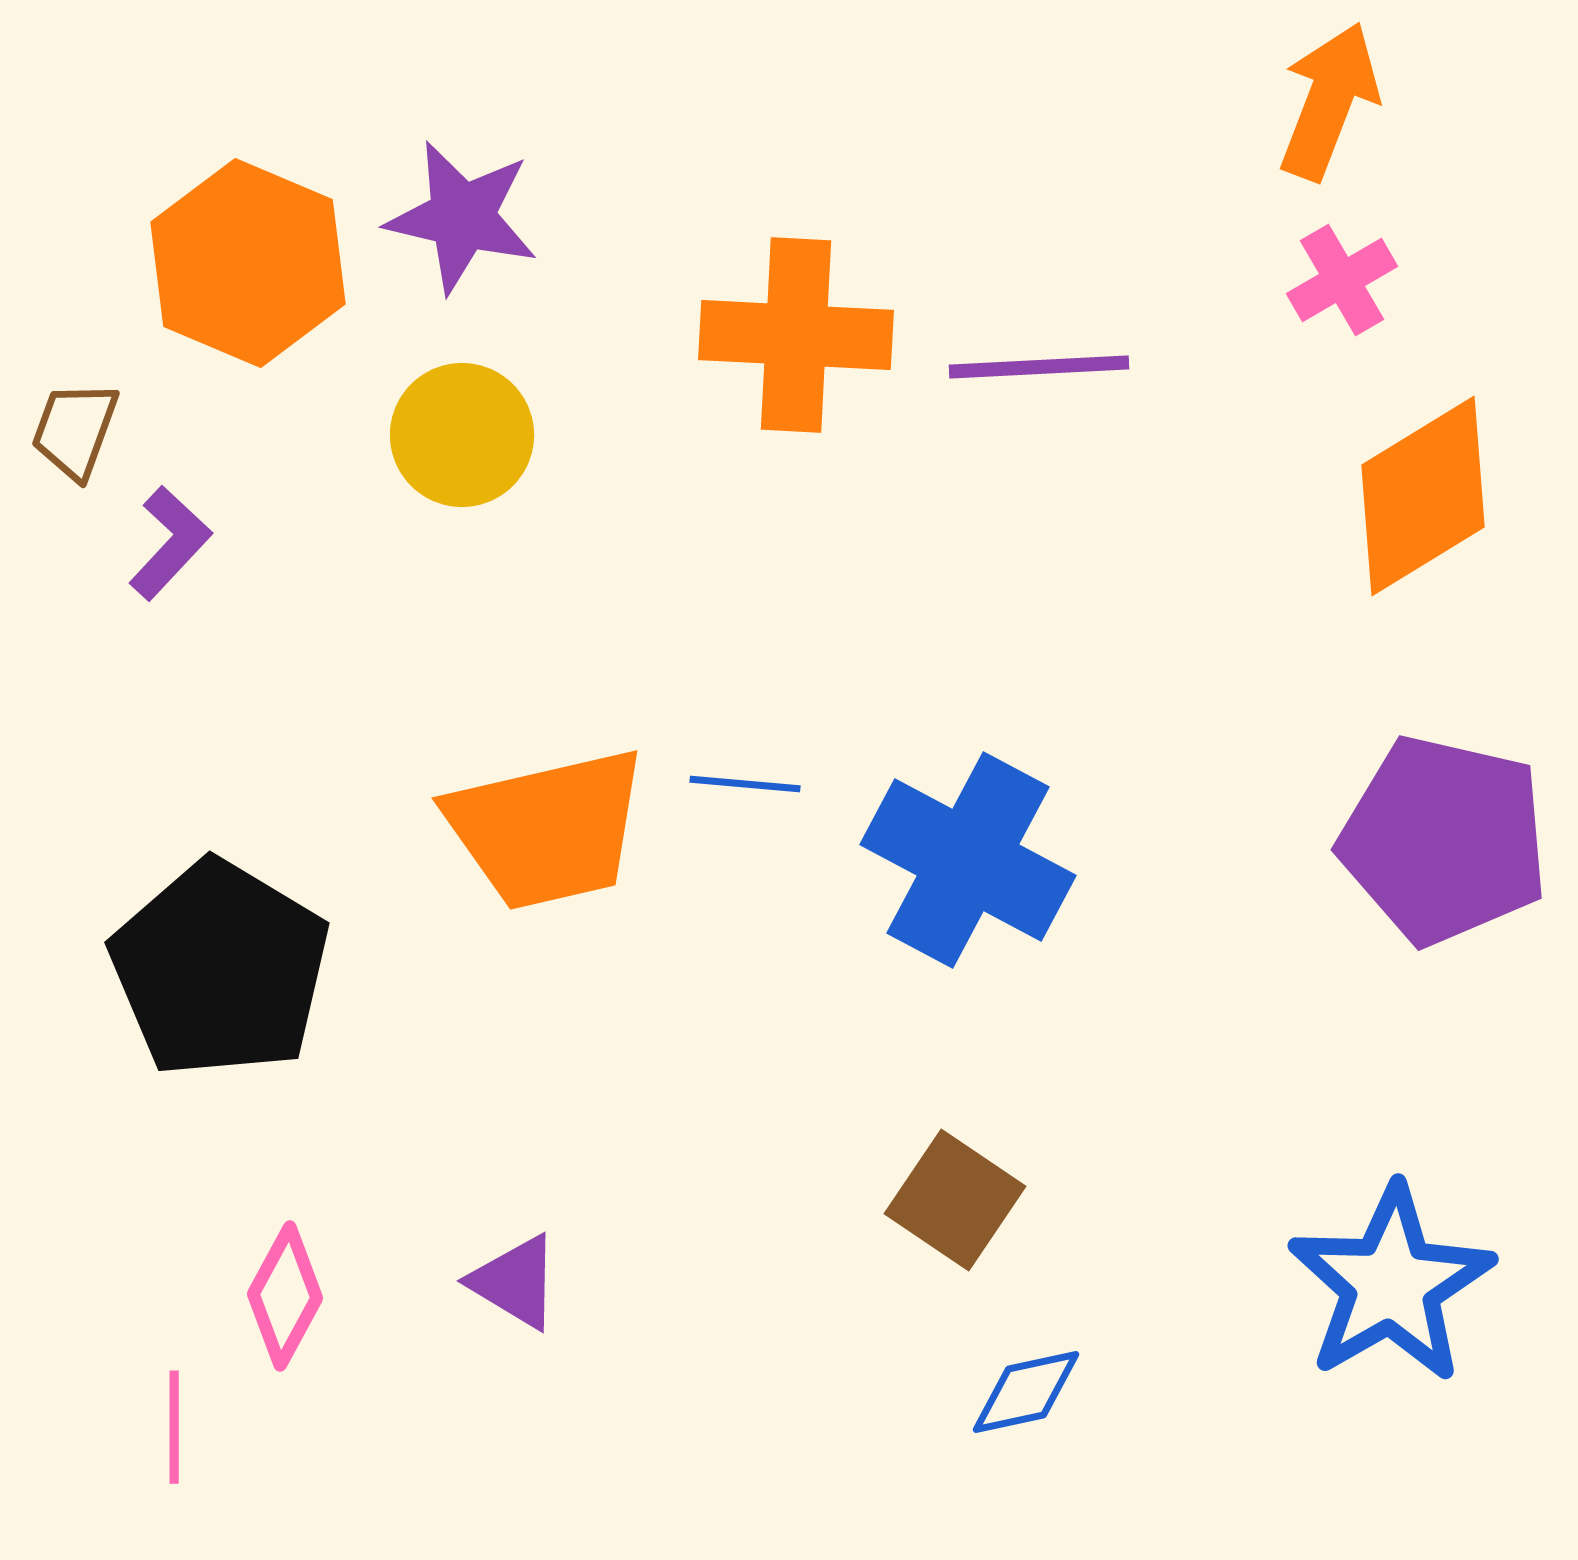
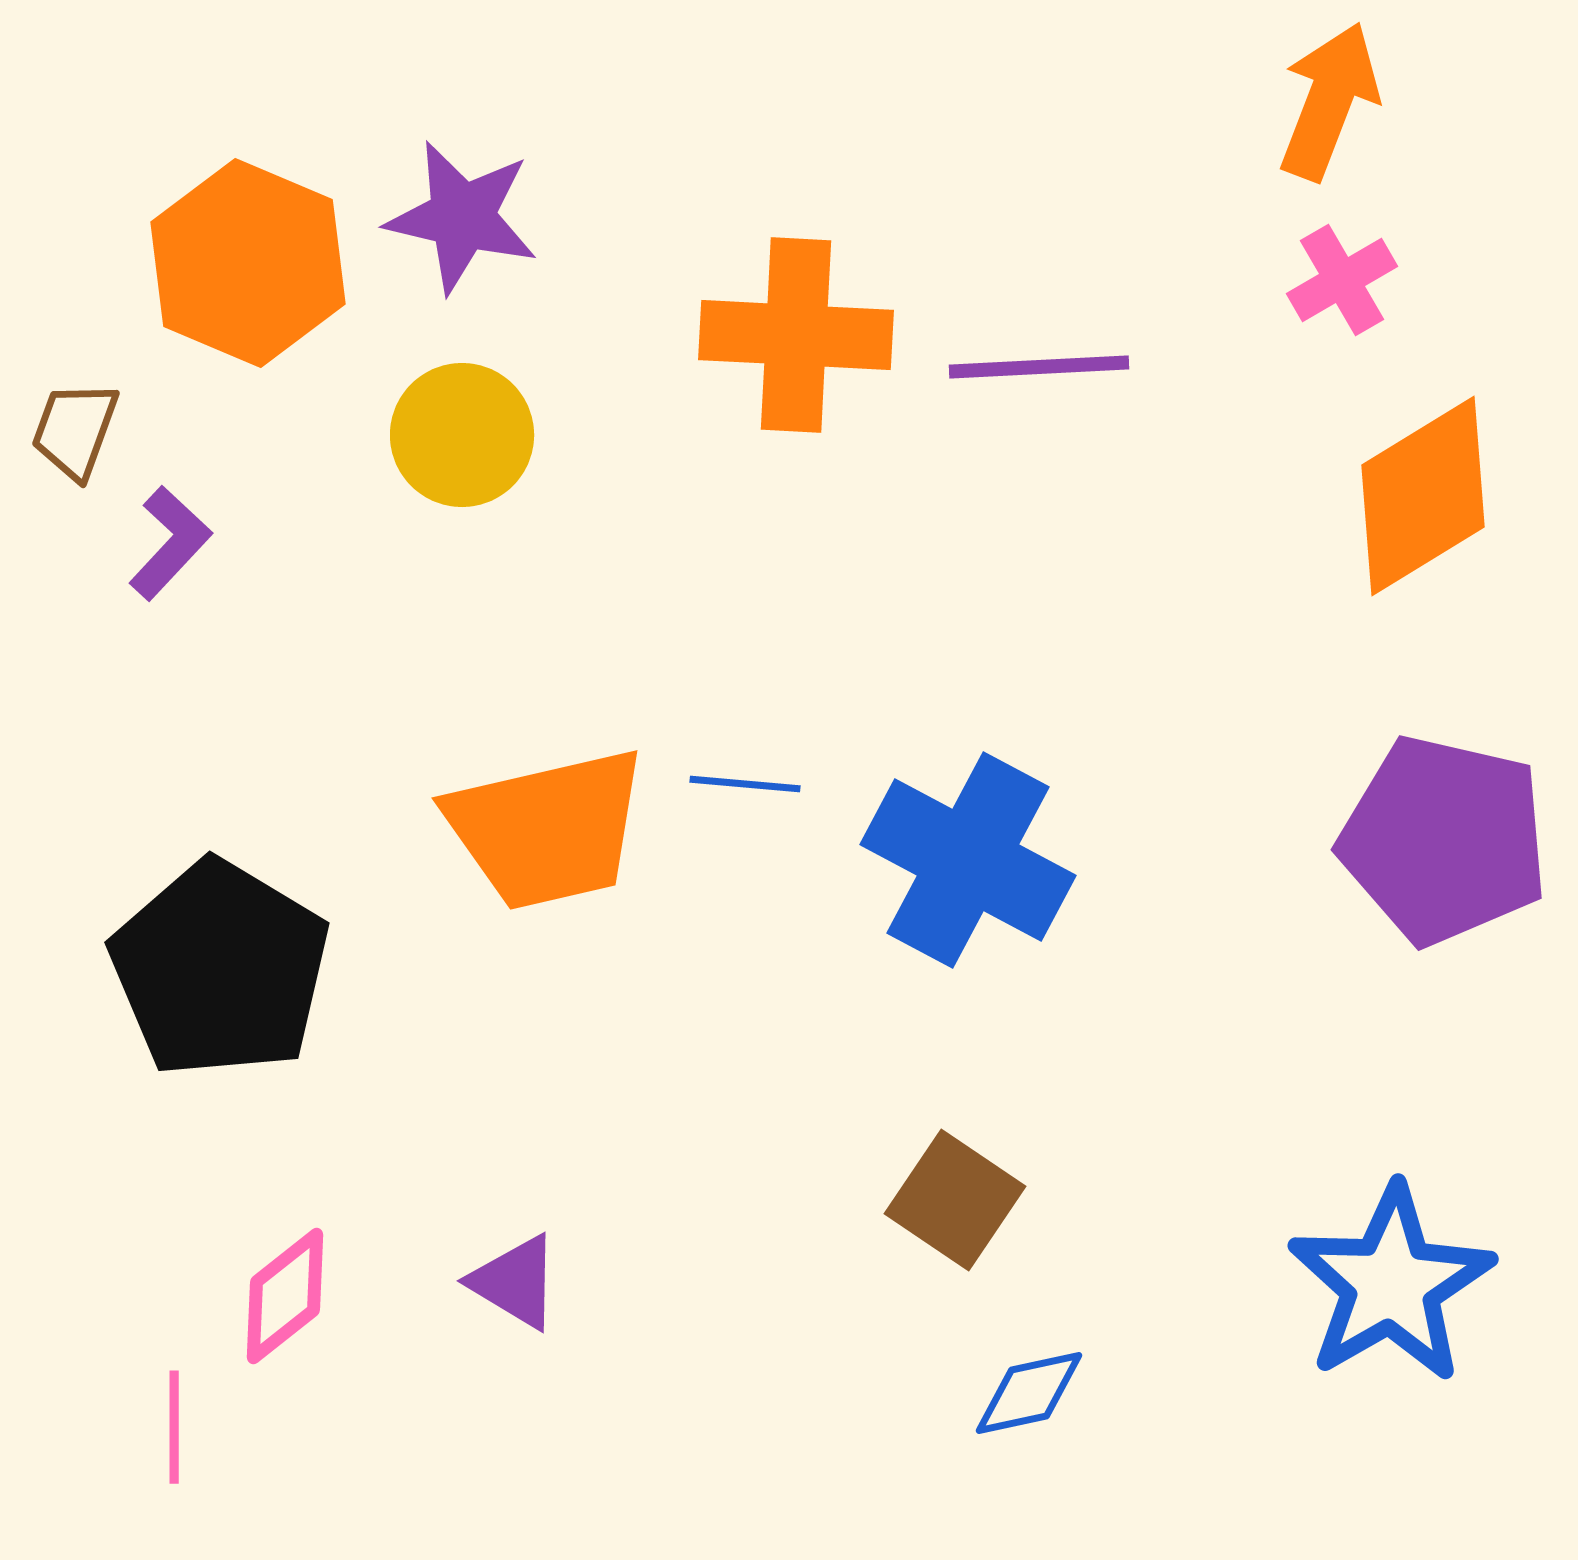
pink diamond: rotated 23 degrees clockwise
blue diamond: moved 3 px right, 1 px down
